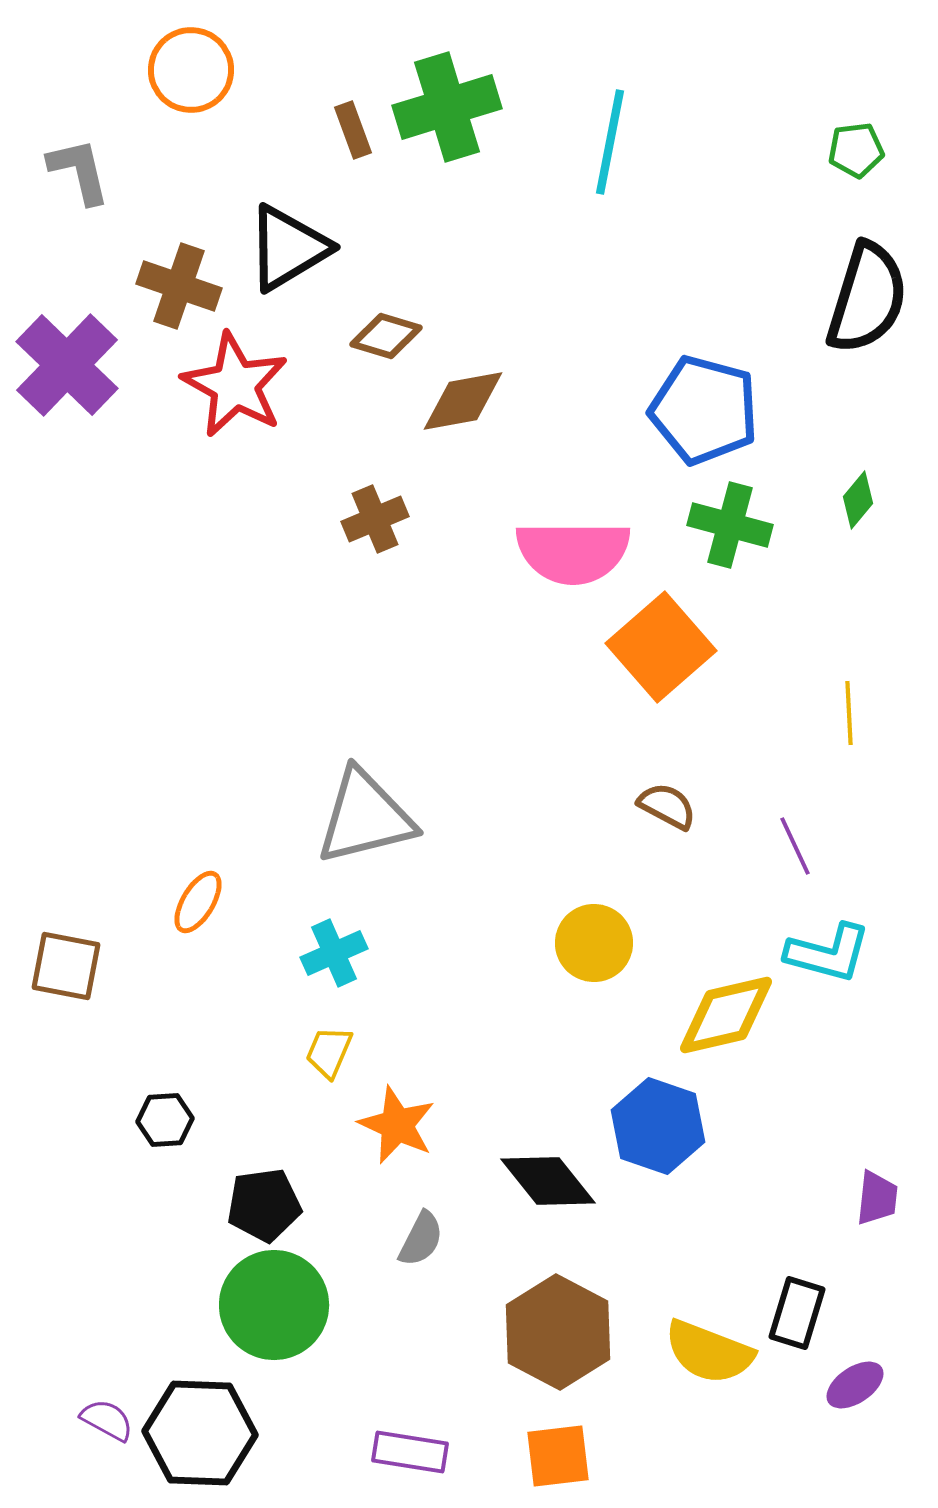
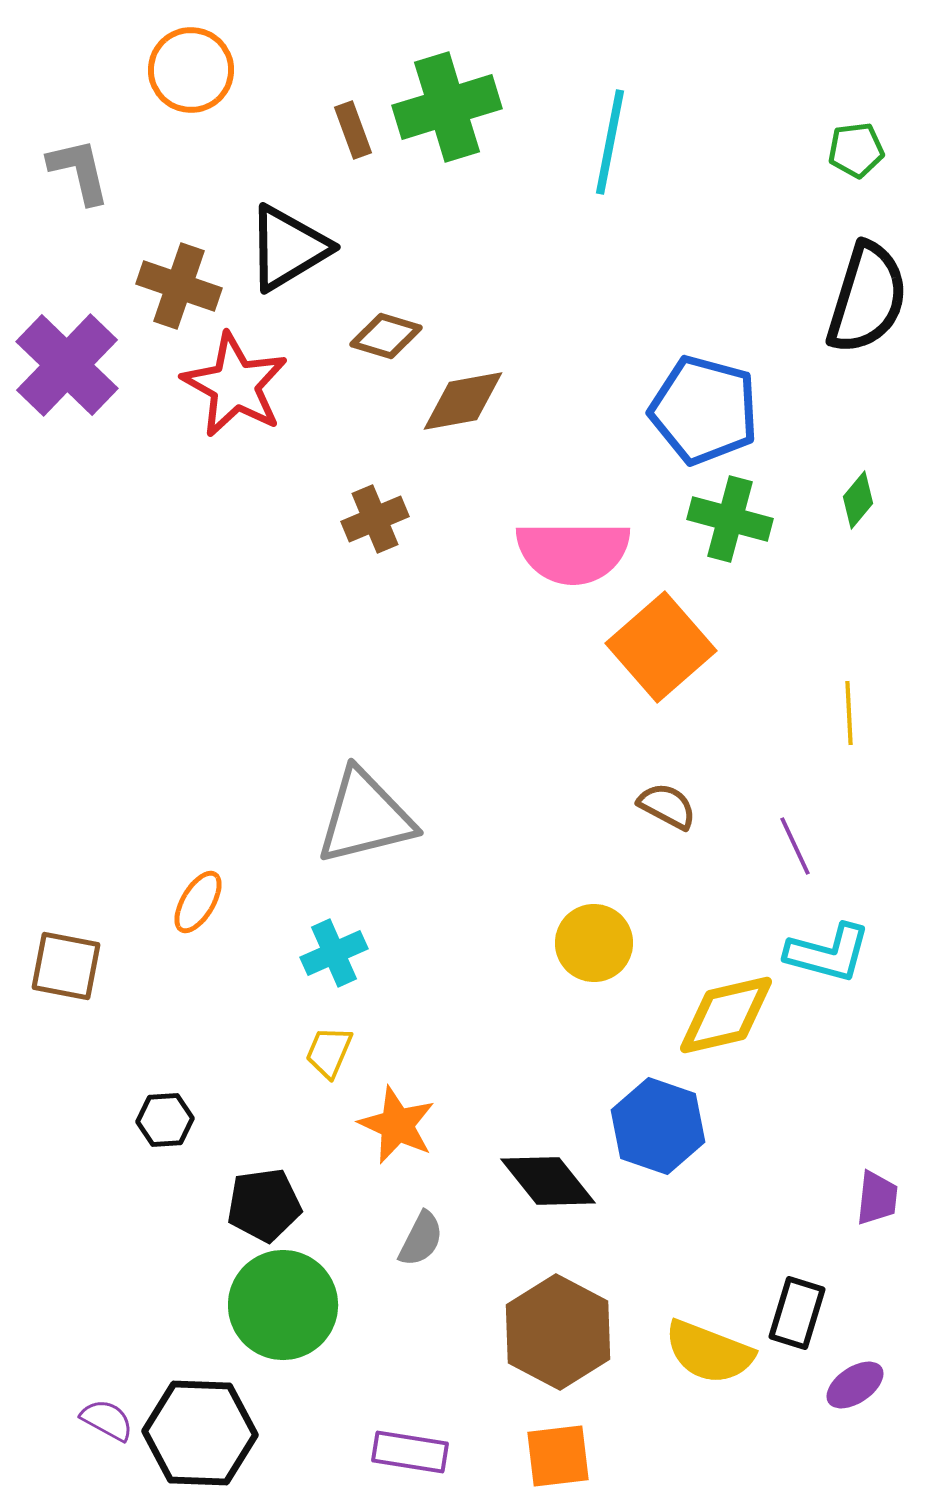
green cross at (730, 525): moved 6 px up
green circle at (274, 1305): moved 9 px right
